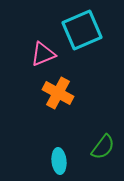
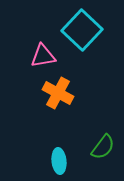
cyan square: rotated 24 degrees counterclockwise
pink triangle: moved 2 px down; rotated 12 degrees clockwise
